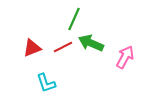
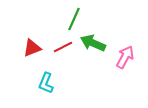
green arrow: moved 2 px right
cyan L-shape: rotated 40 degrees clockwise
